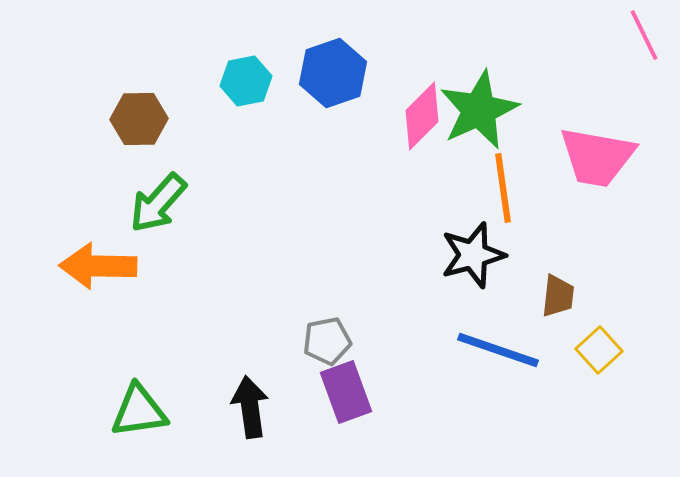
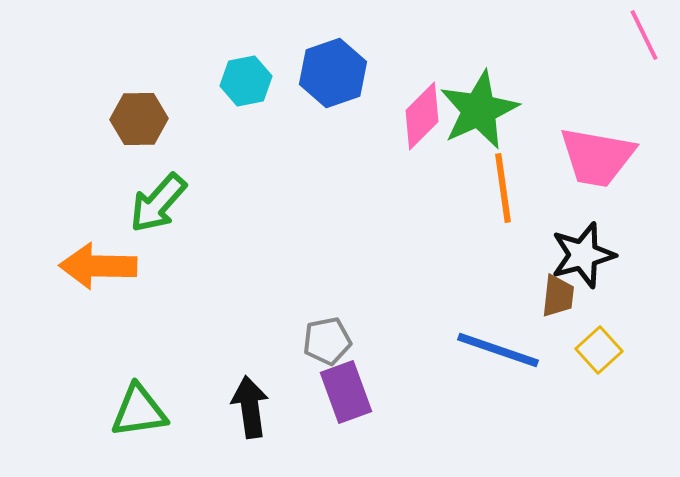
black star: moved 110 px right
